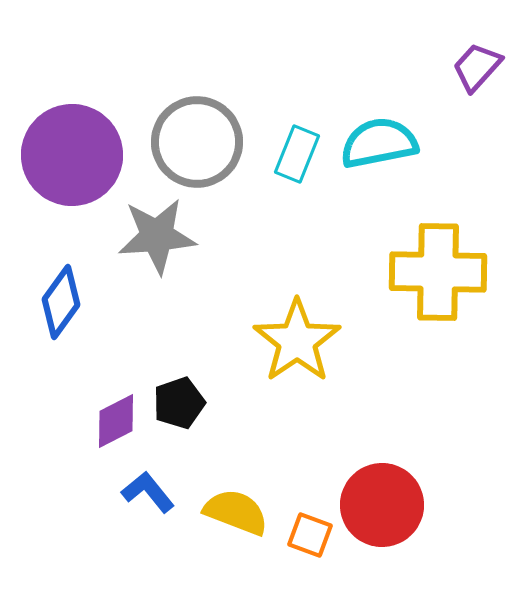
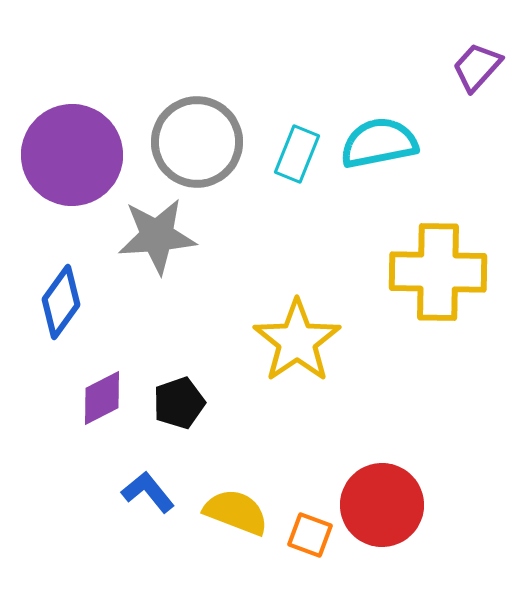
purple diamond: moved 14 px left, 23 px up
